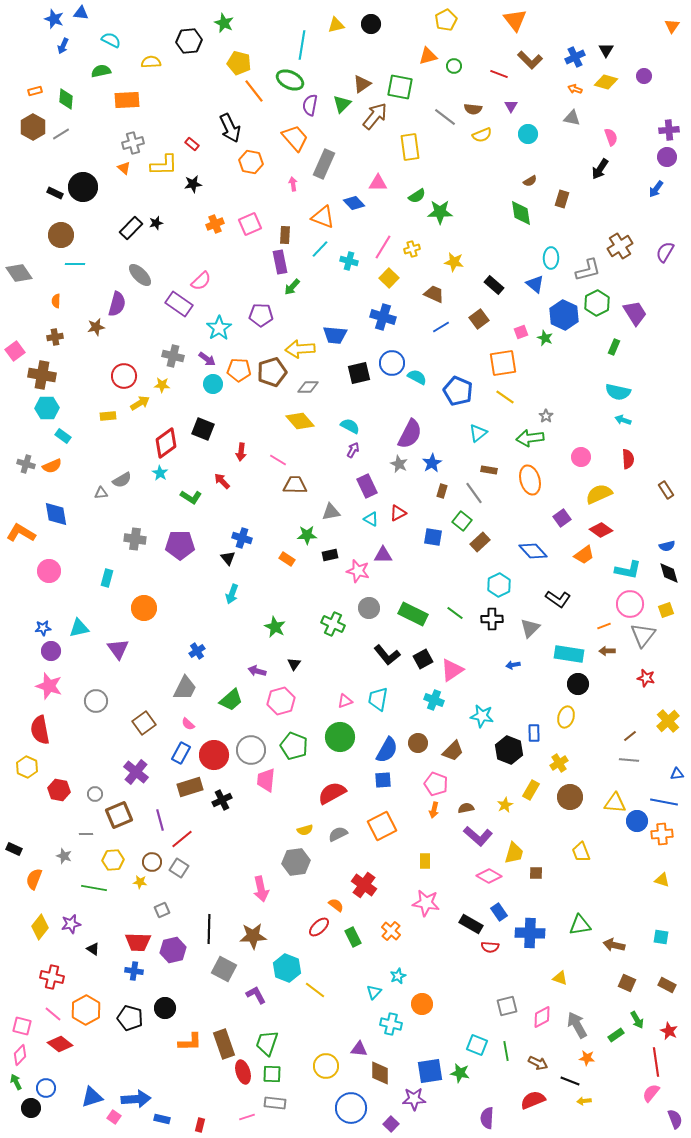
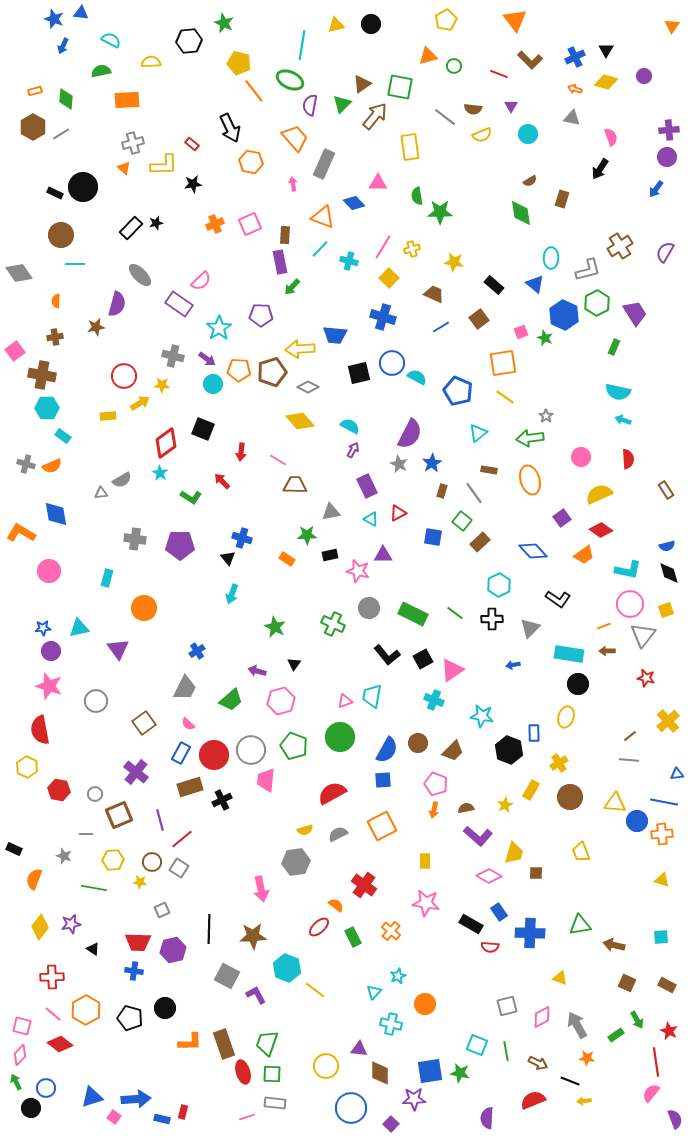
green semicircle at (417, 196): rotated 114 degrees clockwise
gray diamond at (308, 387): rotated 25 degrees clockwise
cyan trapezoid at (378, 699): moved 6 px left, 3 px up
cyan square at (661, 937): rotated 14 degrees counterclockwise
gray square at (224, 969): moved 3 px right, 7 px down
red cross at (52, 977): rotated 15 degrees counterclockwise
orange circle at (422, 1004): moved 3 px right
red rectangle at (200, 1125): moved 17 px left, 13 px up
